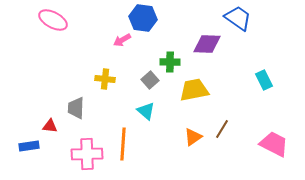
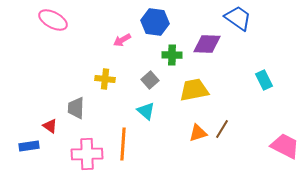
blue hexagon: moved 12 px right, 4 px down
green cross: moved 2 px right, 7 px up
red triangle: rotated 28 degrees clockwise
orange triangle: moved 5 px right, 4 px up; rotated 18 degrees clockwise
pink trapezoid: moved 11 px right, 2 px down
